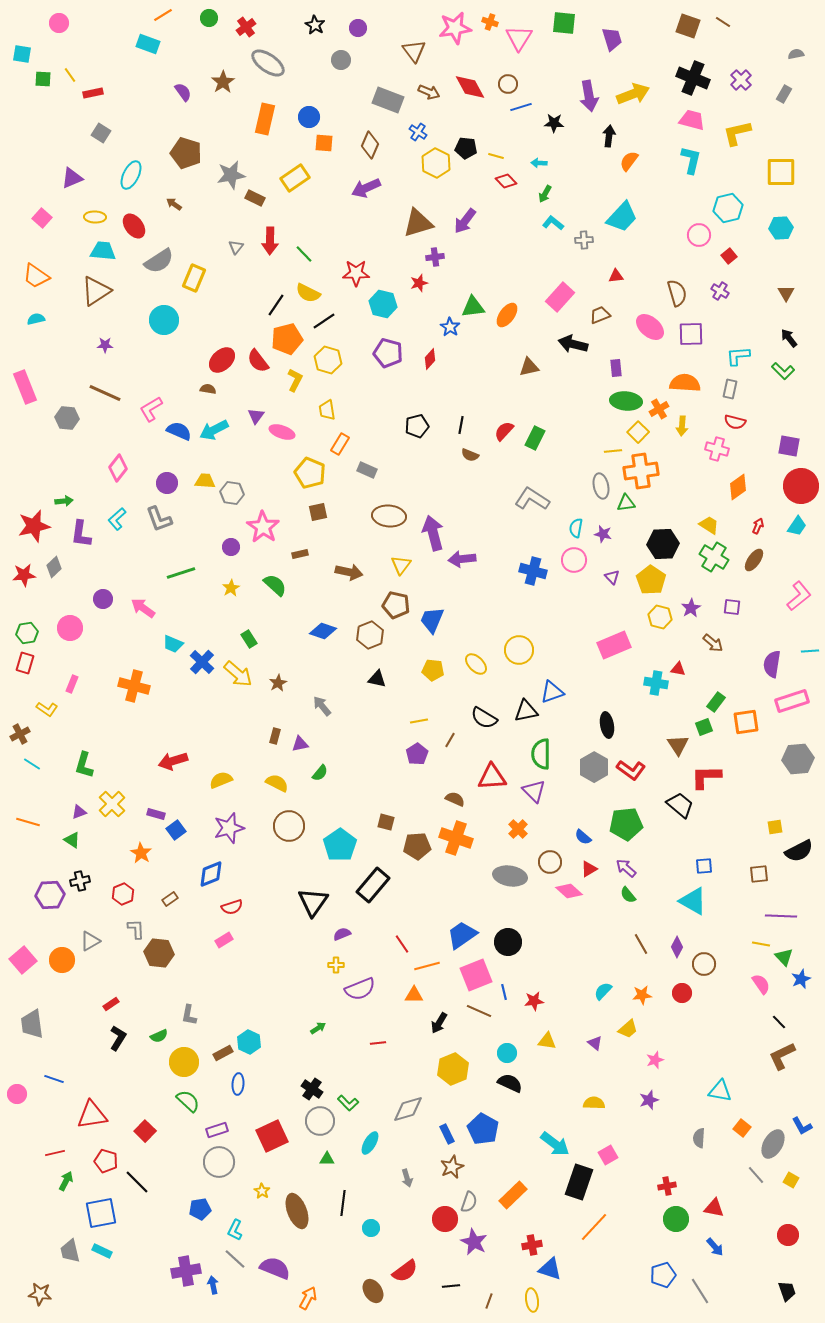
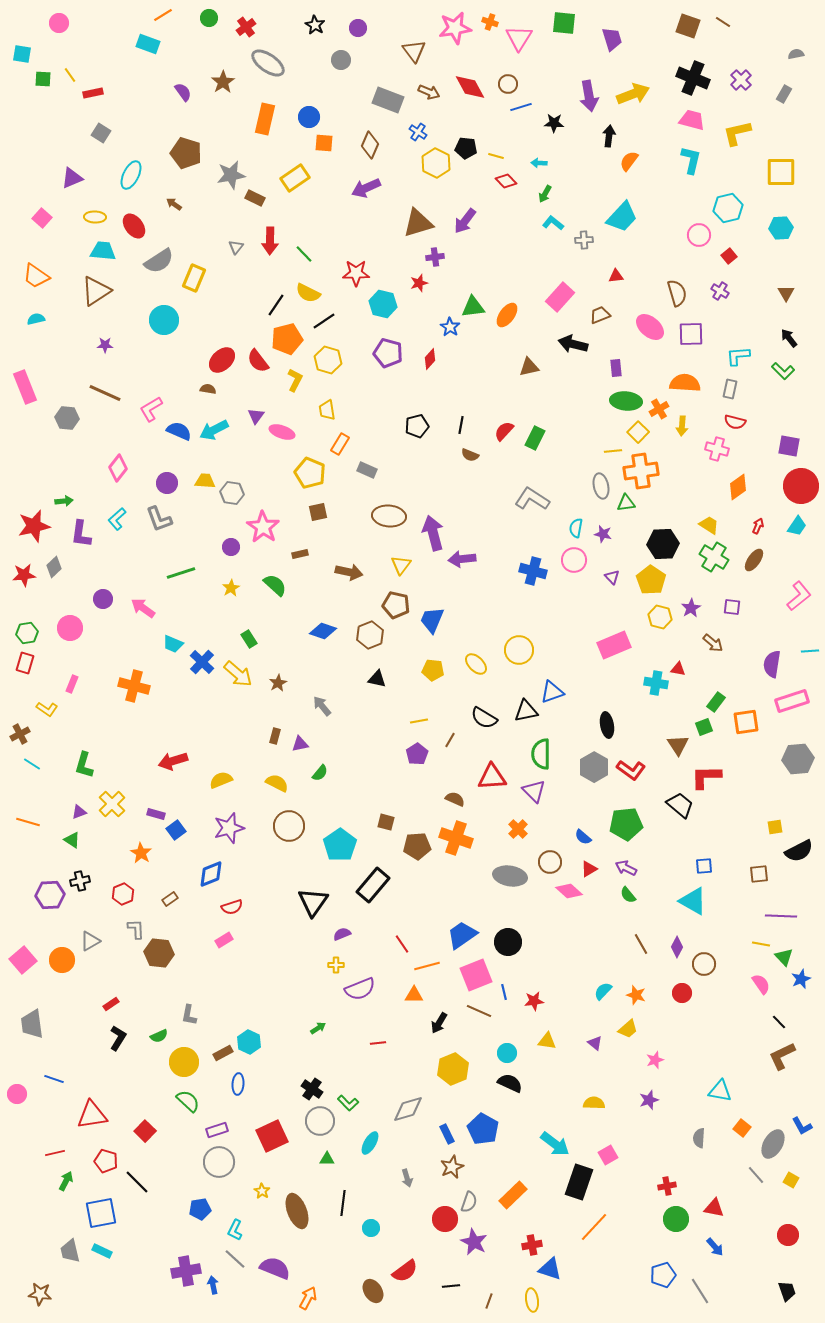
purple arrow at (626, 868): rotated 15 degrees counterclockwise
orange star at (642, 995): moved 6 px left; rotated 24 degrees clockwise
